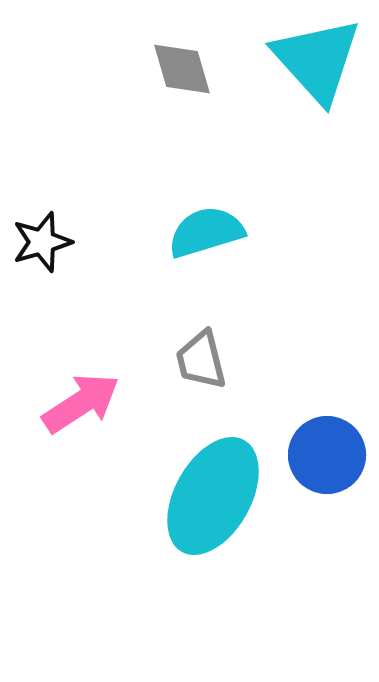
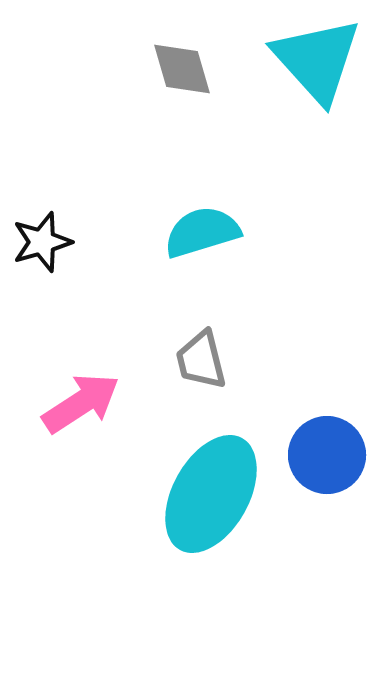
cyan semicircle: moved 4 px left
cyan ellipse: moved 2 px left, 2 px up
